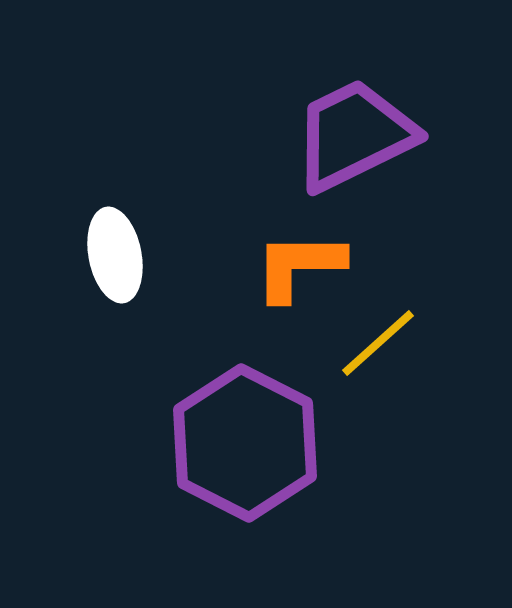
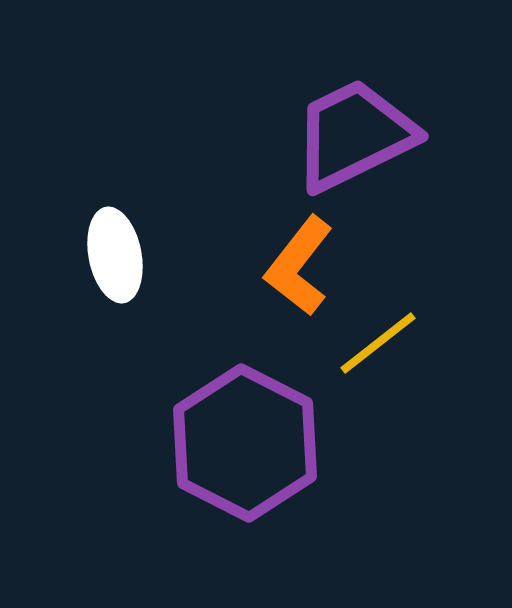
orange L-shape: rotated 52 degrees counterclockwise
yellow line: rotated 4 degrees clockwise
